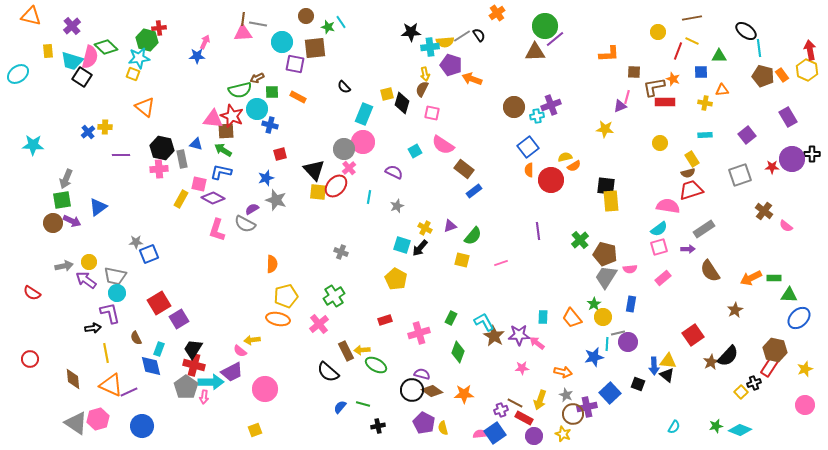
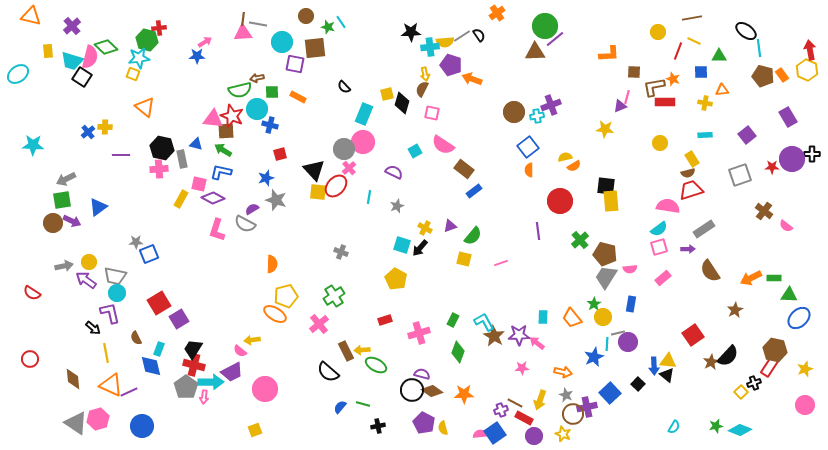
yellow line at (692, 41): moved 2 px right
pink arrow at (205, 42): rotated 32 degrees clockwise
brown arrow at (257, 78): rotated 16 degrees clockwise
brown circle at (514, 107): moved 5 px down
gray arrow at (66, 179): rotated 42 degrees clockwise
red circle at (551, 180): moved 9 px right, 21 px down
yellow square at (462, 260): moved 2 px right, 1 px up
green rectangle at (451, 318): moved 2 px right, 2 px down
orange ellipse at (278, 319): moved 3 px left, 5 px up; rotated 20 degrees clockwise
black arrow at (93, 328): rotated 49 degrees clockwise
blue star at (594, 357): rotated 12 degrees counterclockwise
black square at (638, 384): rotated 24 degrees clockwise
